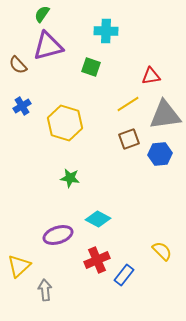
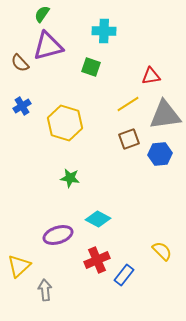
cyan cross: moved 2 px left
brown semicircle: moved 2 px right, 2 px up
